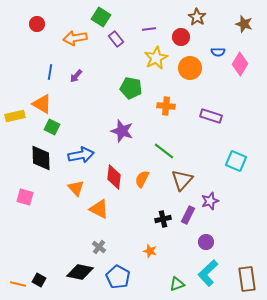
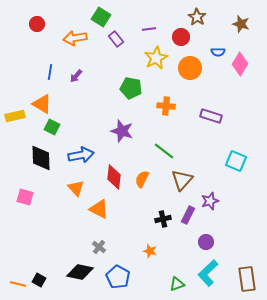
brown star at (244, 24): moved 3 px left
